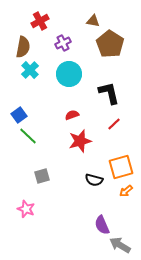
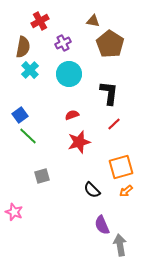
black L-shape: rotated 20 degrees clockwise
blue square: moved 1 px right
red star: moved 1 px left, 1 px down
black semicircle: moved 2 px left, 10 px down; rotated 30 degrees clockwise
pink star: moved 12 px left, 3 px down
gray arrow: rotated 50 degrees clockwise
